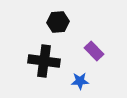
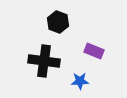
black hexagon: rotated 25 degrees clockwise
purple rectangle: rotated 24 degrees counterclockwise
